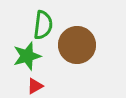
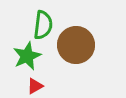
brown circle: moved 1 px left
green star: rotated 8 degrees counterclockwise
